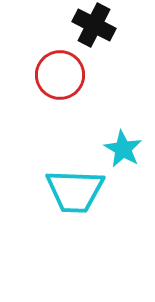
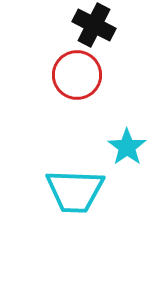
red circle: moved 17 px right
cyan star: moved 4 px right, 2 px up; rotated 6 degrees clockwise
